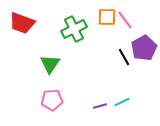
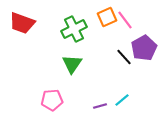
orange square: rotated 24 degrees counterclockwise
black line: rotated 12 degrees counterclockwise
green triangle: moved 22 px right
cyan line: moved 2 px up; rotated 14 degrees counterclockwise
